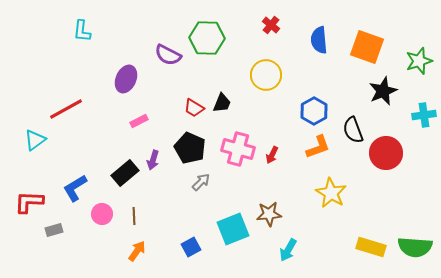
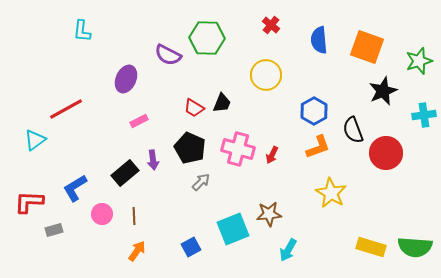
purple arrow: rotated 24 degrees counterclockwise
